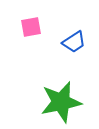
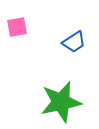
pink square: moved 14 px left
